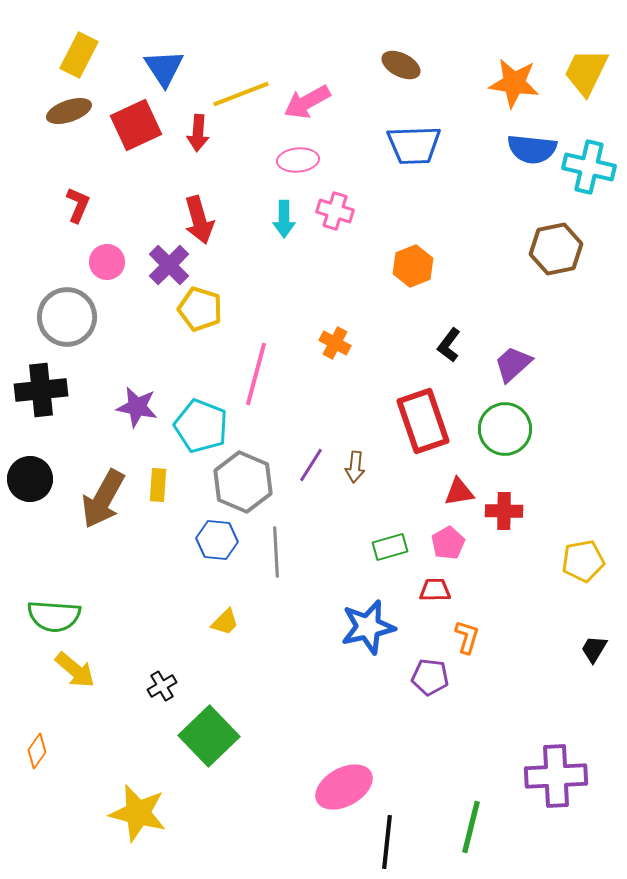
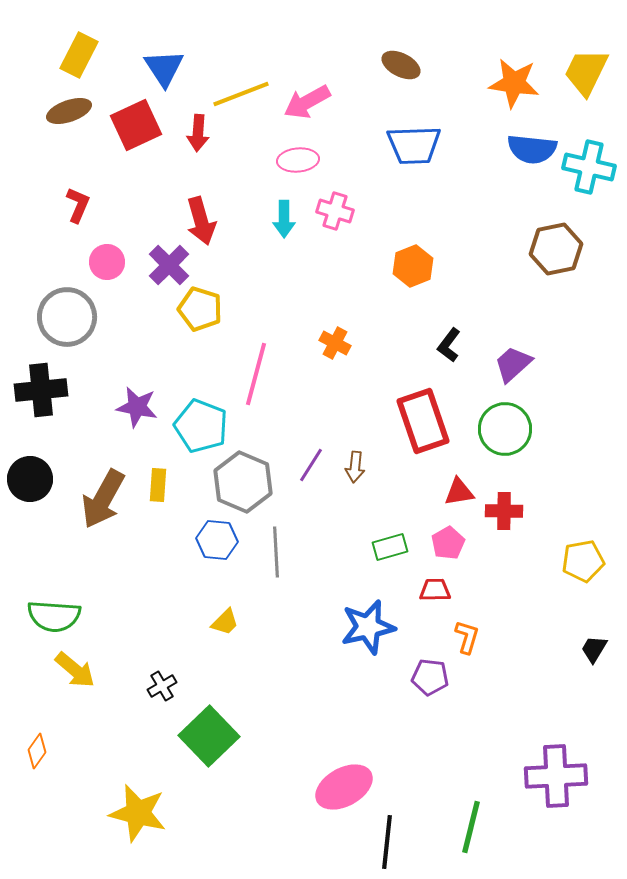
red arrow at (199, 220): moved 2 px right, 1 px down
